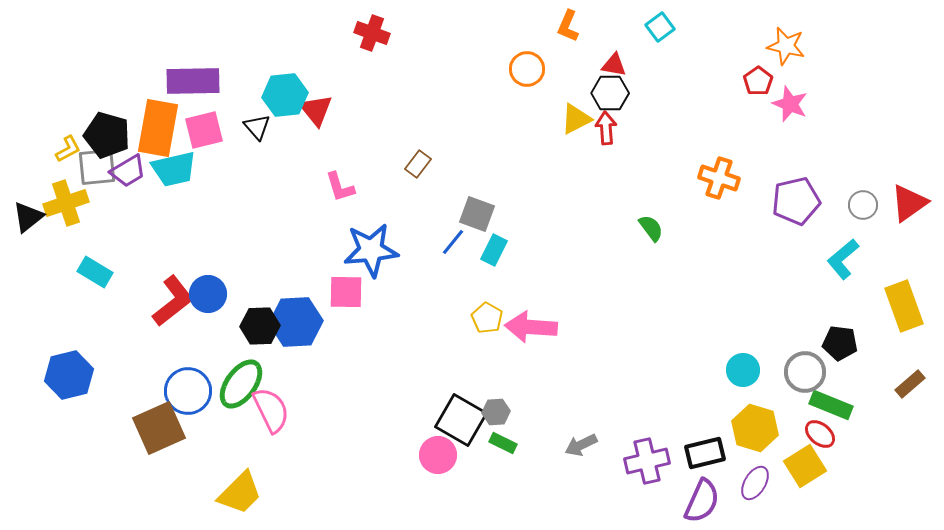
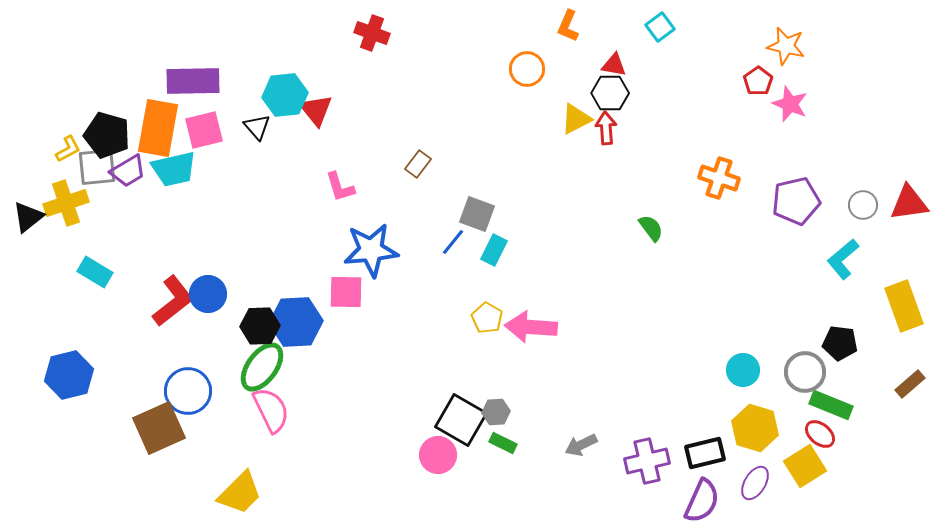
red triangle at (909, 203): rotated 27 degrees clockwise
green ellipse at (241, 384): moved 21 px right, 17 px up
